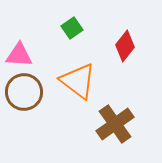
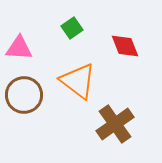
red diamond: rotated 60 degrees counterclockwise
pink triangle: moved 7 px up
brown circle: moved 3 px down
